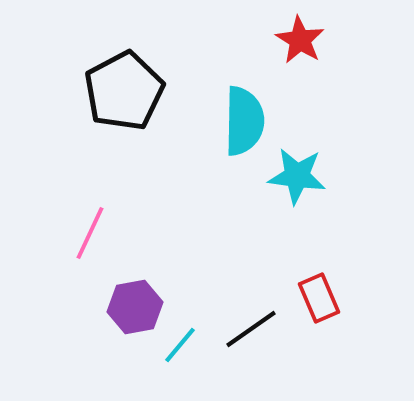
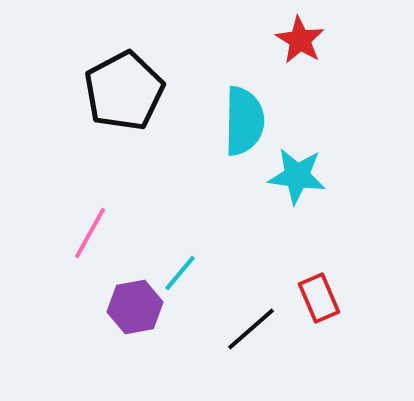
pink line: rotated 4 degrees clockwise
black line: rotated 6 degrees counterclockwise
cyan line: moved 72 px up
